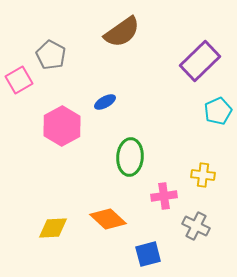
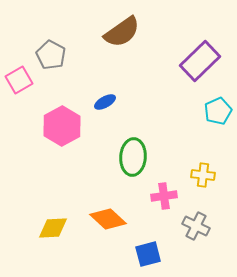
green ellipse: moved 3 px right
